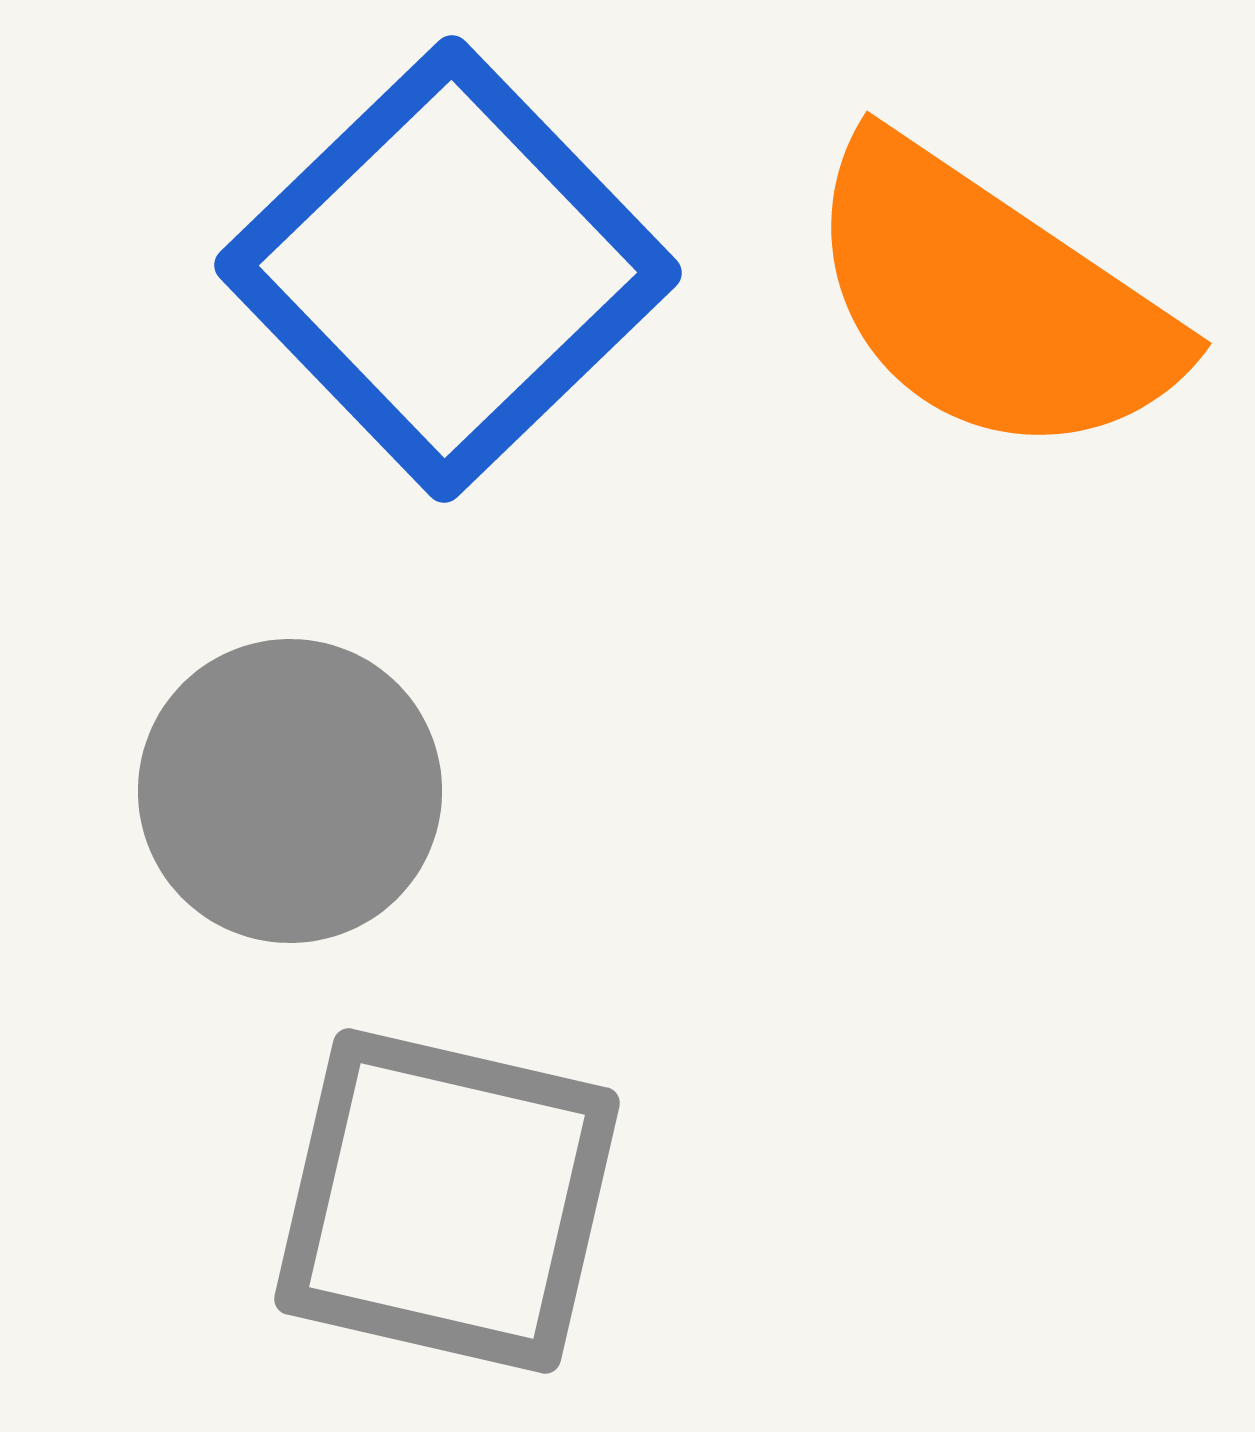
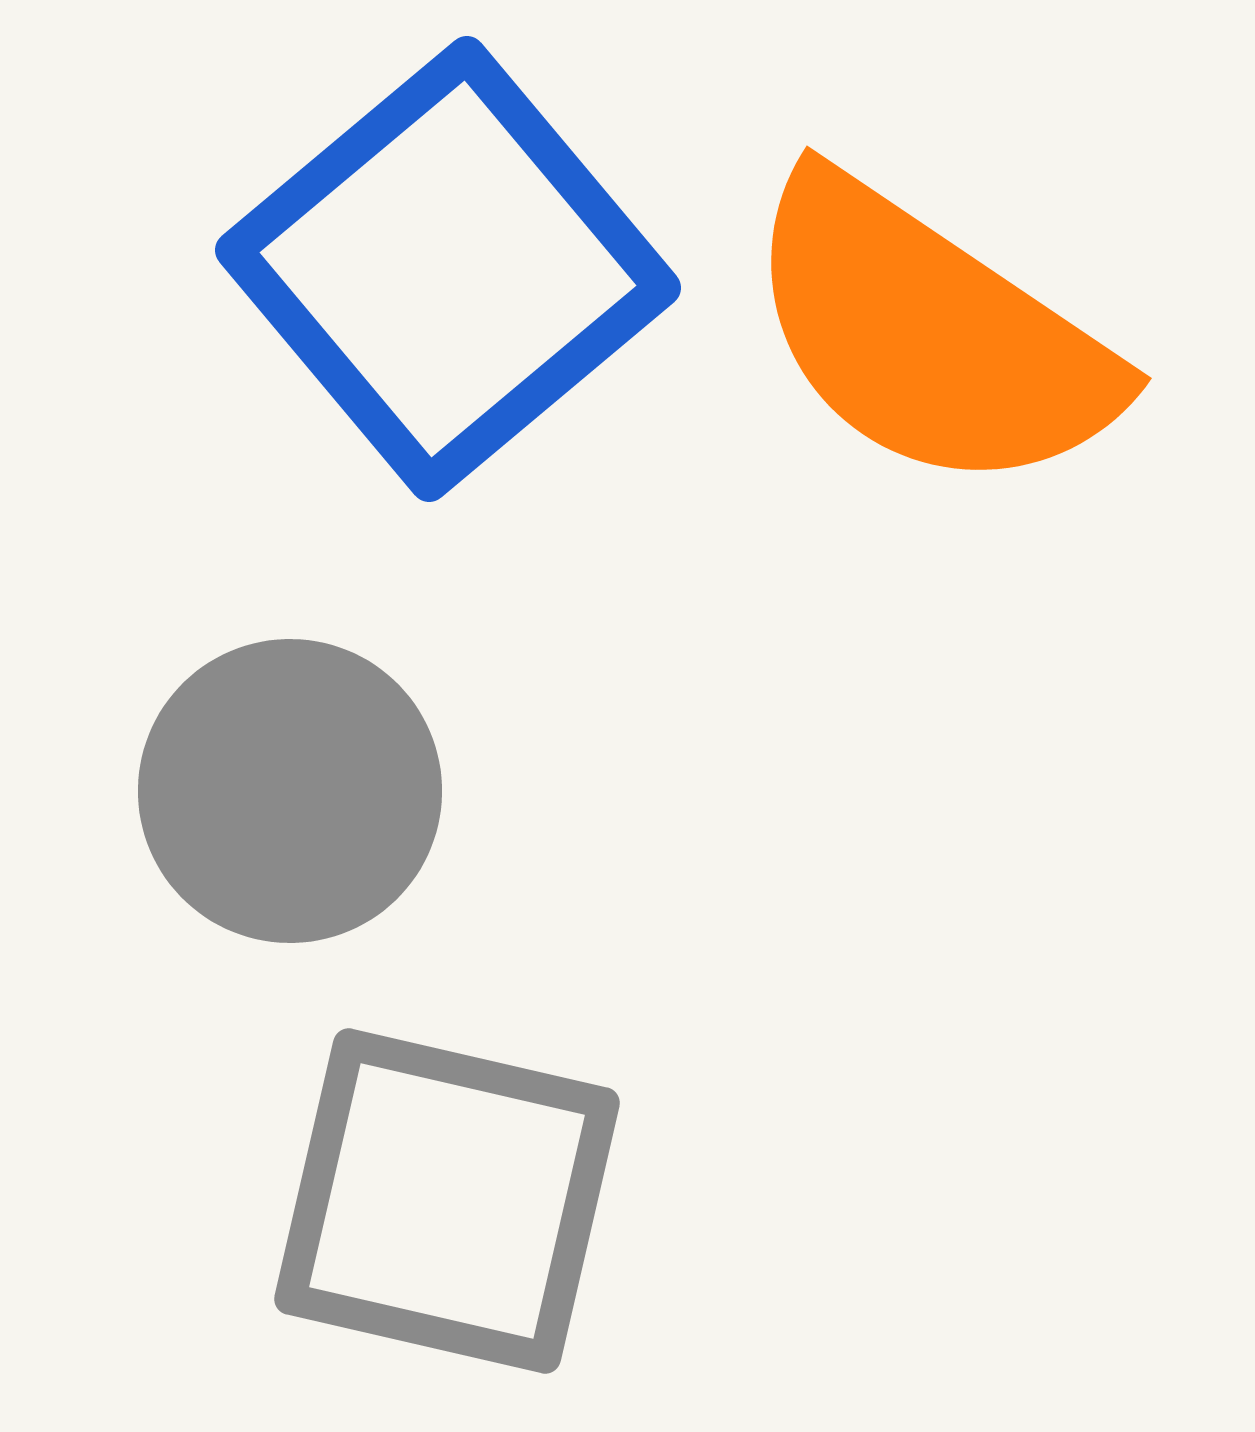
blue square: rotated 4 degrees clockwise
orange semicircle: moved 60 px left, 35 px down
